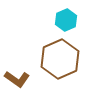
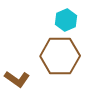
brown hexagon: moved 3 px up; rotated 24 degrees clockwise
